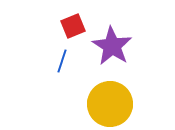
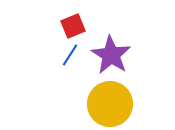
purple star: moved 1 px left, 9 px down
blue line: moved 8 px right, 6 px up; rotated 15 degrees clockwise
